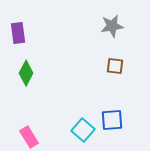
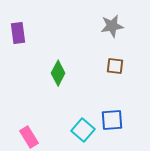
green diamond: moved 32 px right
